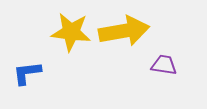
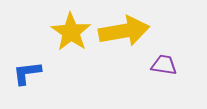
yellow star: rotated 27 degrees clockwise
